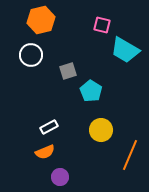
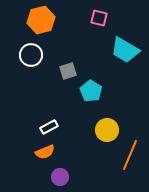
pink square: moved 3 px left, 7 px up
yellow circle: moved 6 px right
